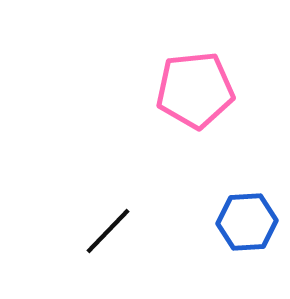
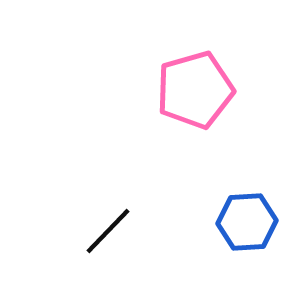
pink pentagon: rotated 10 degrees counterclockwise
